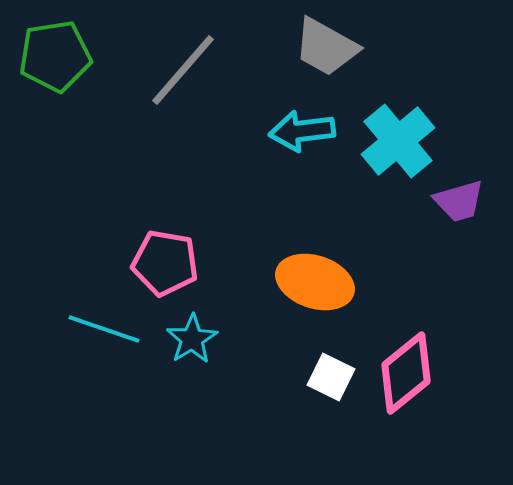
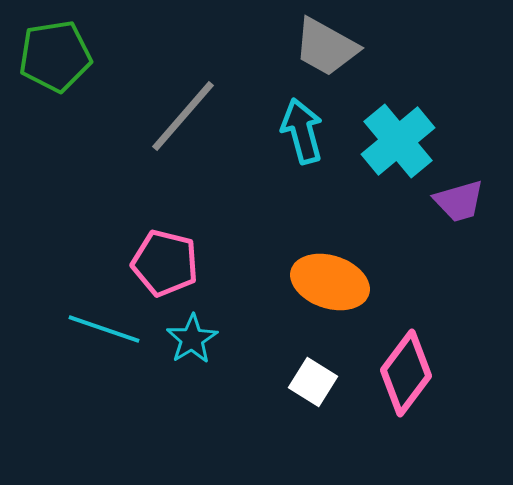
gray line: moved 46 px down
cyan arrow: rotated 82 degrees clockwise
pink pentagon: rotated 4 degrees clockwise
orange ellipse: moved 15 px right
pink diamond: rotated 14 degrees counterclockwise
white square: moved 18 px left, 5 px down; rotated 6 degrees clockwise
